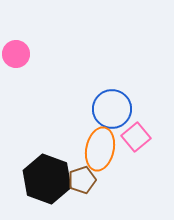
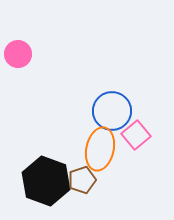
pink circle: moved 2 px right
blue circle: moved 2 px down
pink square: moved 2 px up
black hexagon: moved 1 px left, 2 px down
